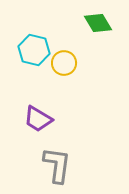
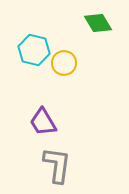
purple trapezoid: moved 5 px right, 3 px down; rotated 28 degrees clockwise
